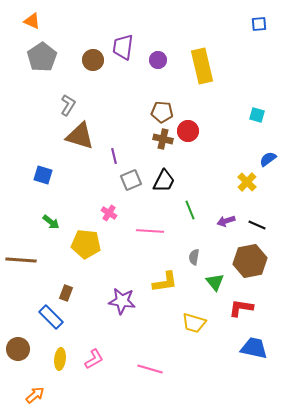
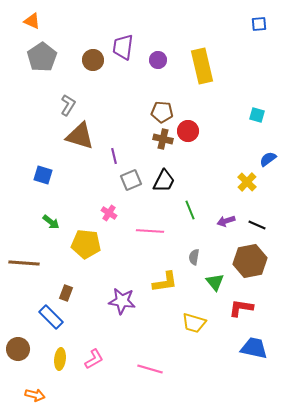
brown line at (21, 260): moved 3 px right, 3 px down
orange arrow at (35, 395): rotated 54 degrees clockwise
